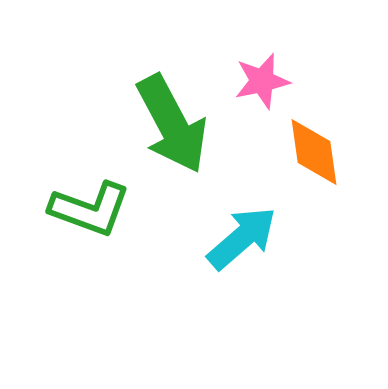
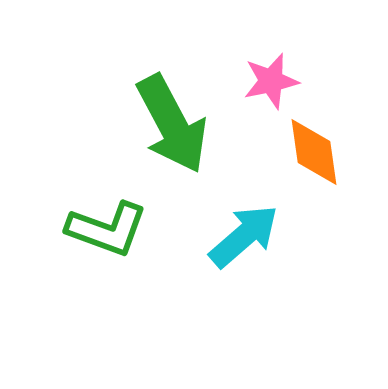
pink star: moved 9 px right
green L-shape: moved 17 px right, 20 px down
cyan arrow: moved 2 px right, 2 px up
